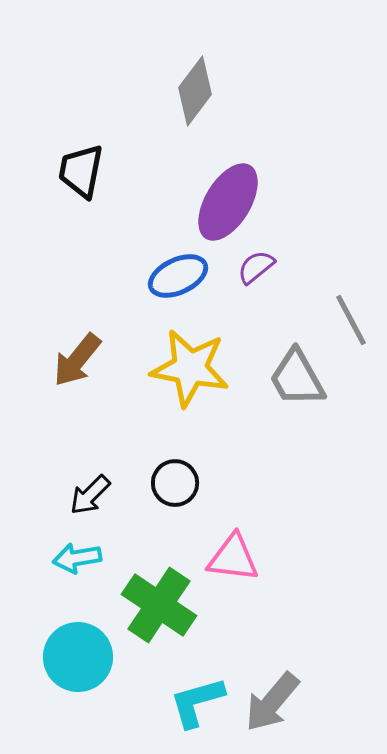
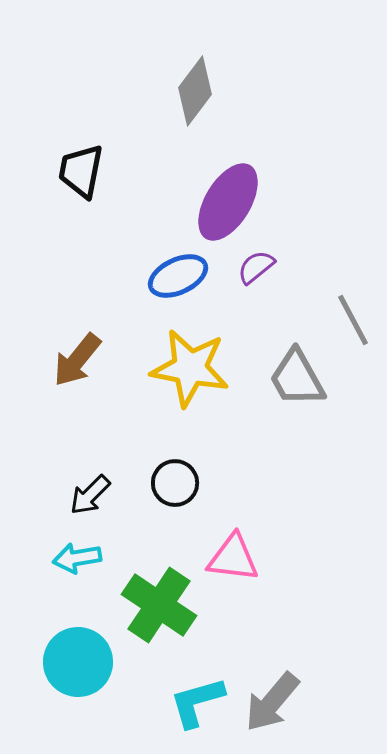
gray line: moved 2 px right
cyan circle: moved 5 px down
